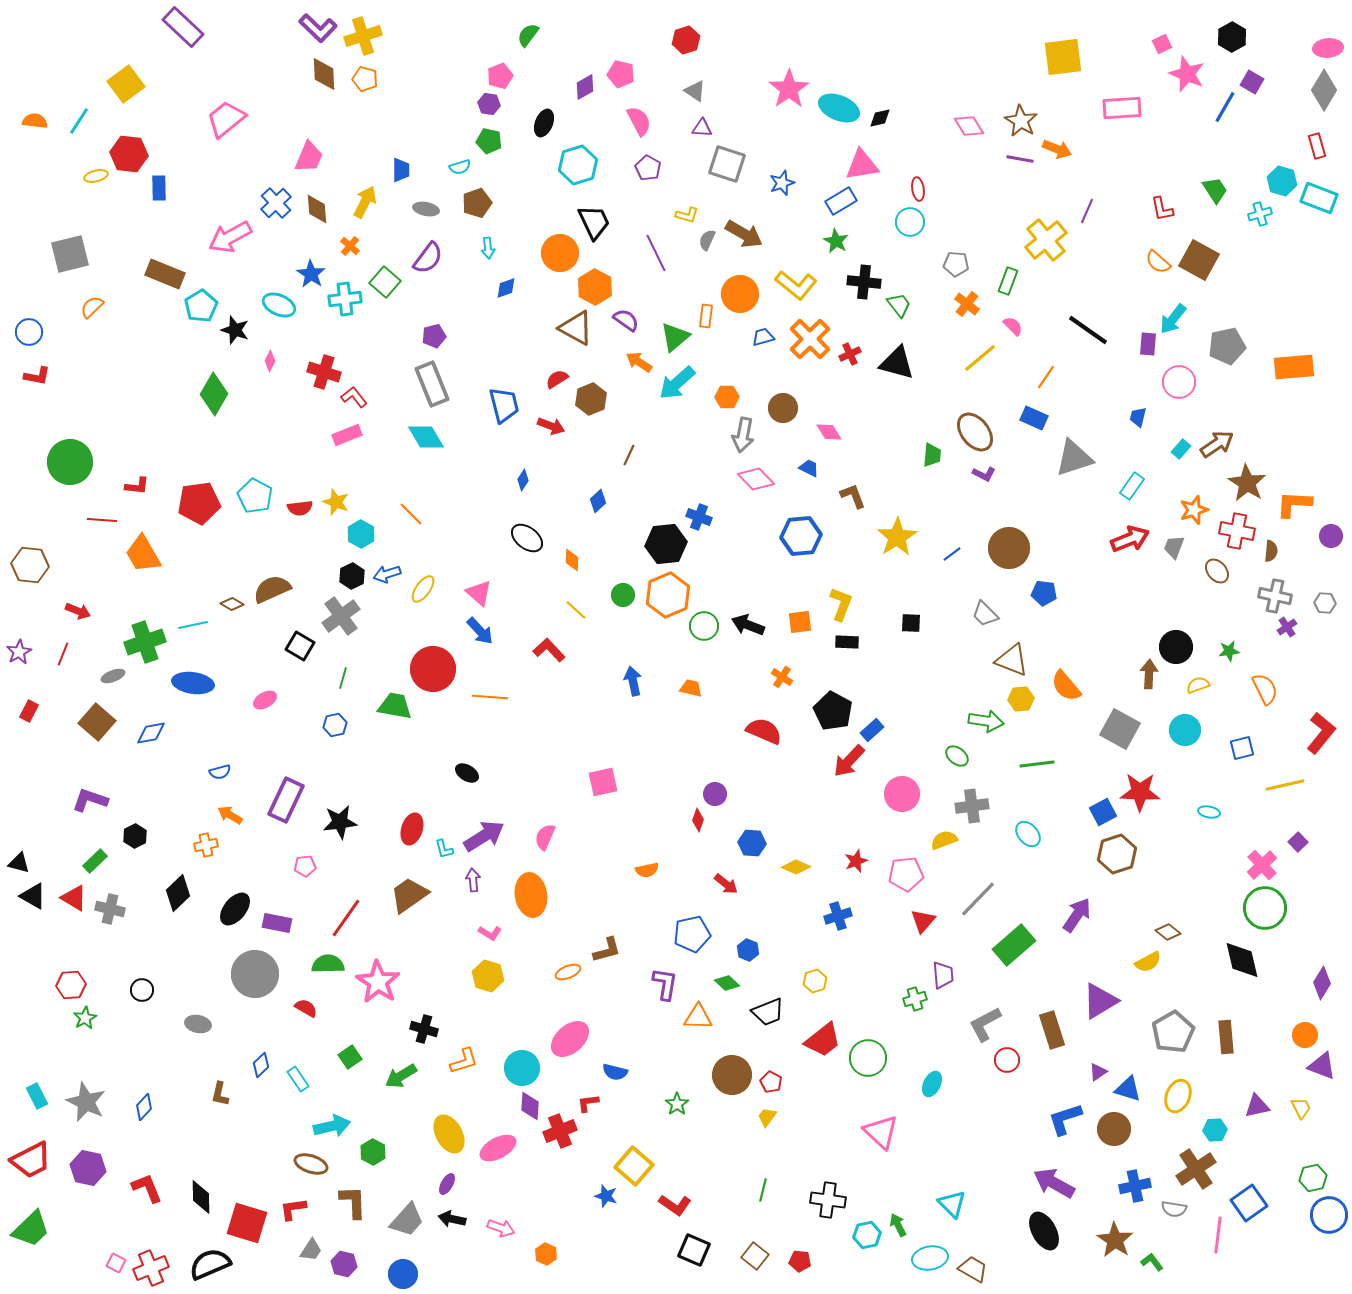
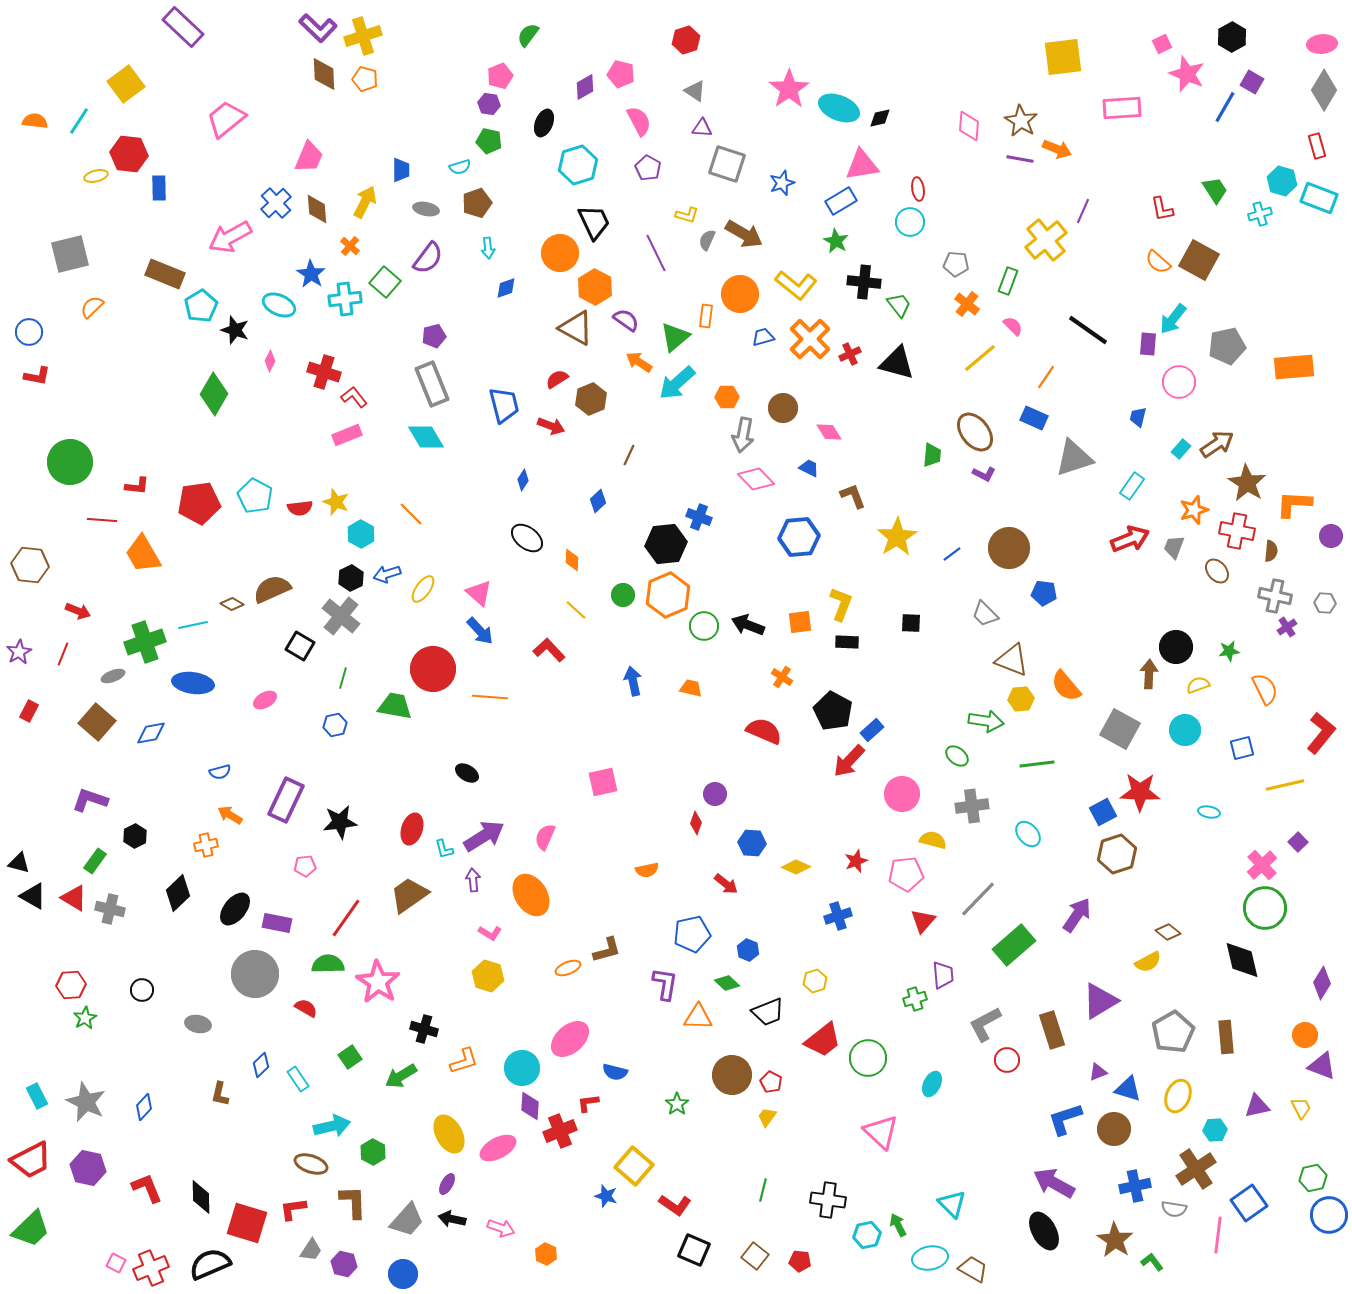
pink ellipse at (1328, 48): moved 6 px left, 4 px up
pink diamond at (969, 126): rotated 36 degrees clockwise
purple line at (1087, 211): moved 4 px left
blue hexagon at (801, 536): moved 2 px left, 1 px down
black hexagon at (352, 576): moved 1 px left, 2 px down
gray cross at (341, 616): rotated 15 degrees counterclockwise
red diamond at (698, 820): moved 2 px left, 3 px down
yellow semicircle at (944, 840): moved 11 px left; rotated 36 degrees clockwise
green rectangle at (95, 861): rotated 10 degrees counterclockwise
orange ellipse at (531, 895): rotated 24 degrees counterclockwise
orange ellipse at (568, 972): moved 4 px up
purple triangle at (1098, 1072): rotated 12 degrees clockwise
